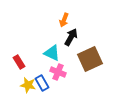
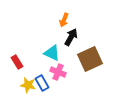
red rectangle: moved 2 px left
